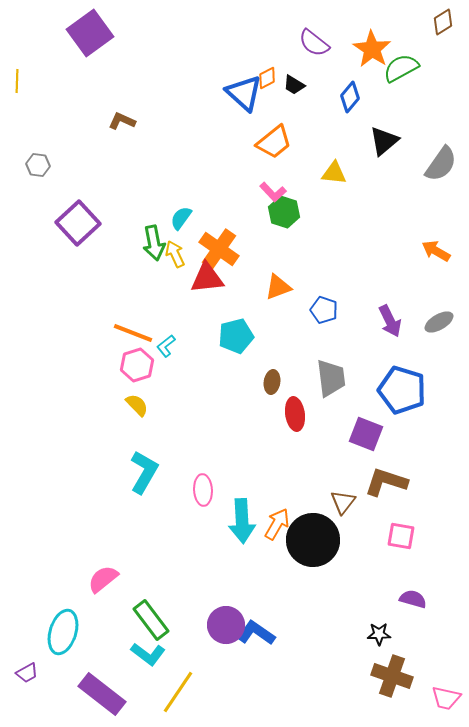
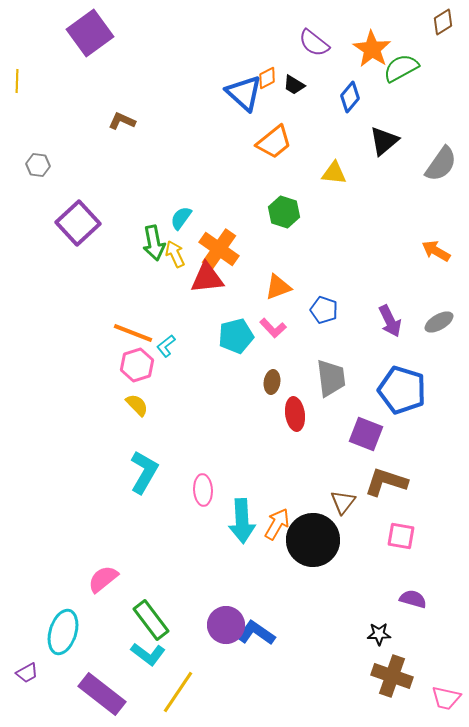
pink L-shape at (273, 192): moved 136 px down
